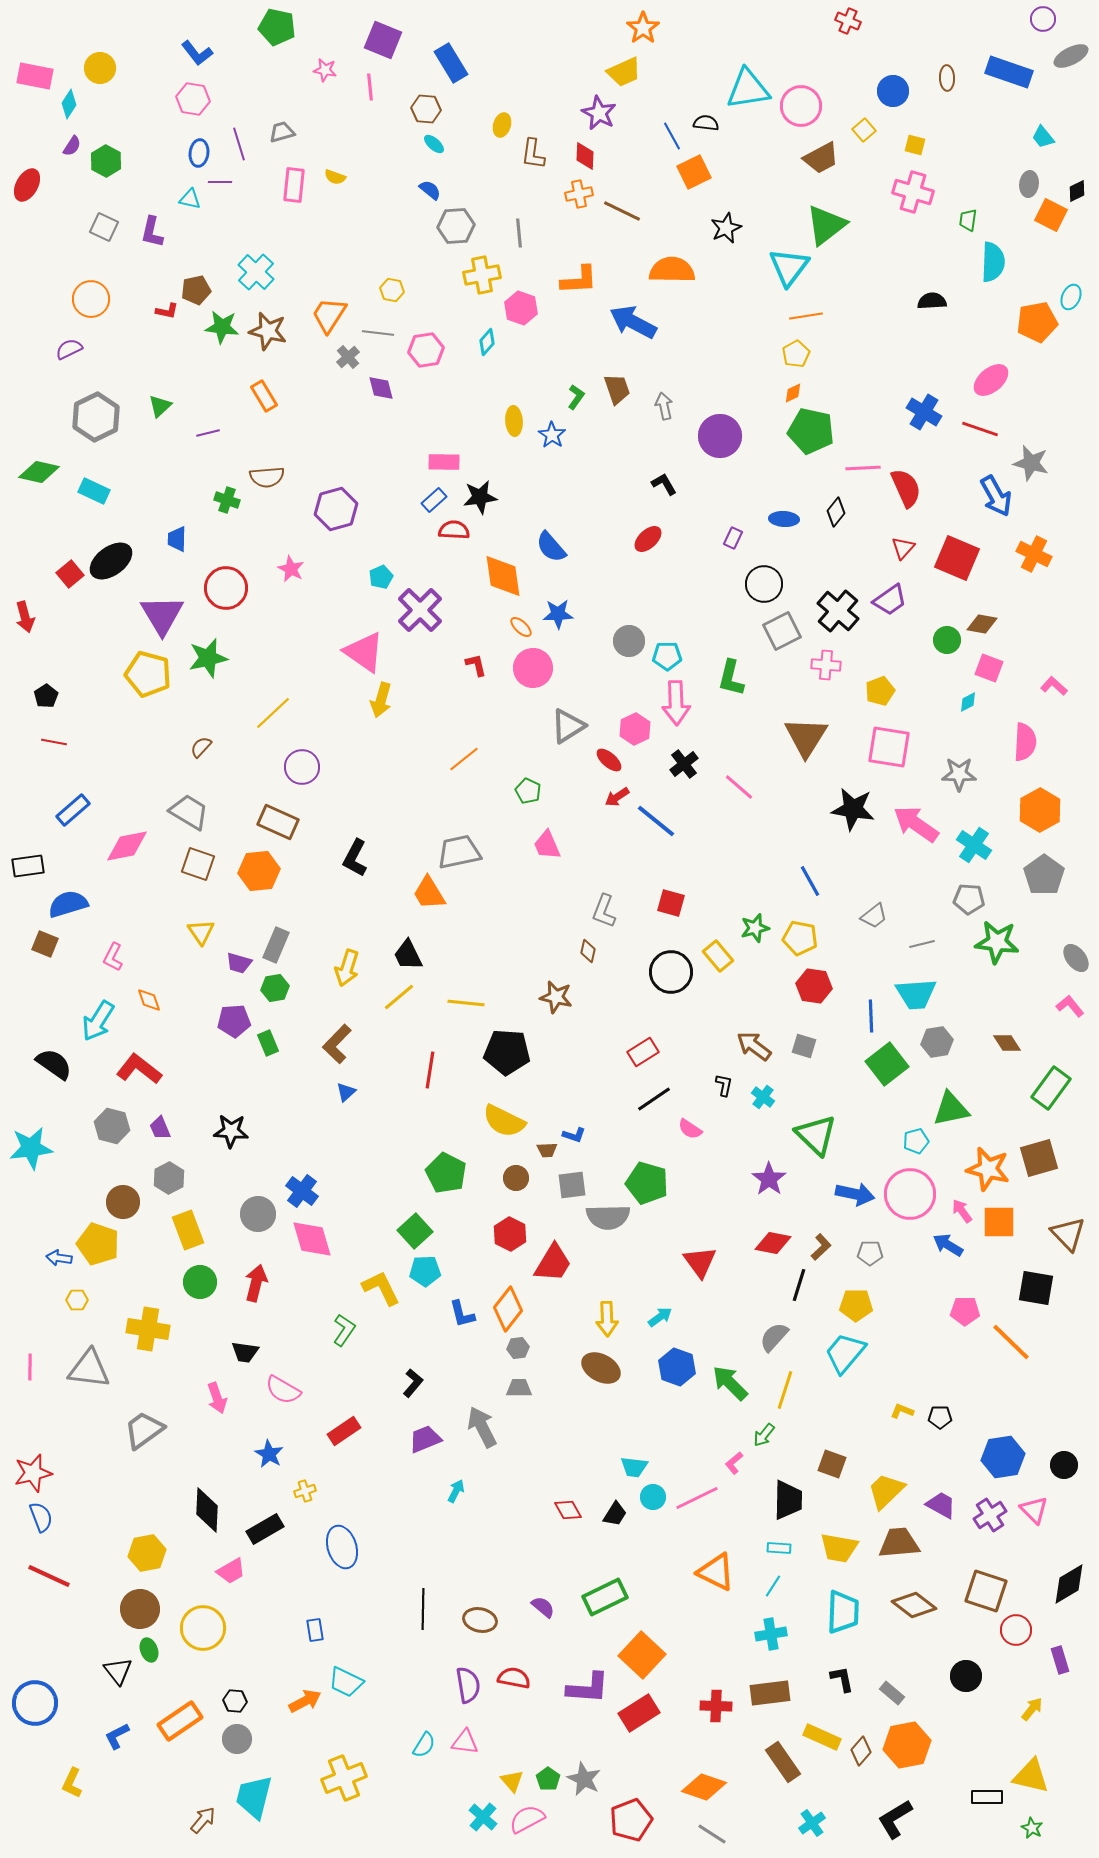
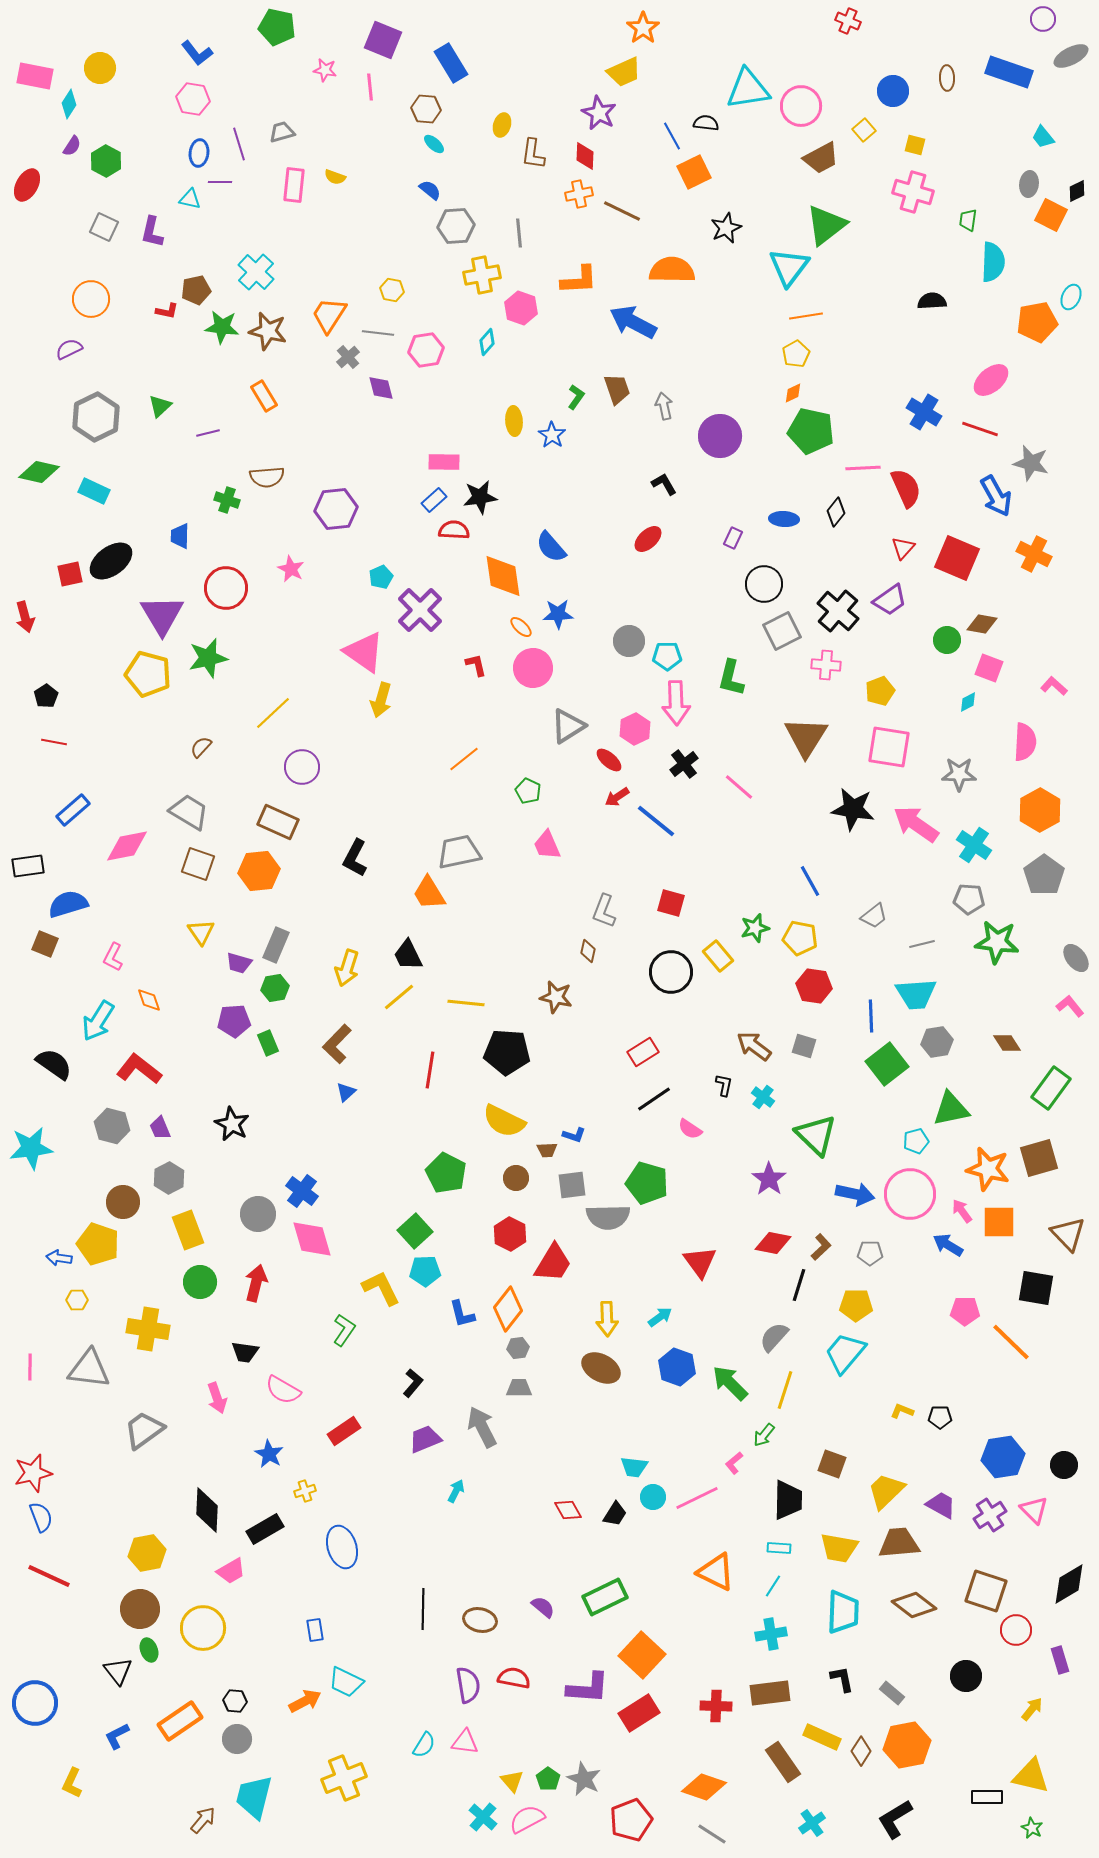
purple hexagon at (336, 509): rotated 9 degrees clockwise
blue trapezoid at (177, 539): moved 3 px right, 3 px up
red square at (70, 574): rotated 28 degrees clockwise
black star at (231, 1131): moved 1 px right, 7 px up; rotated 24 degrees clockwise
brown diamond at (861, 1751): rotated 8 degrees counterclockwise
